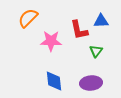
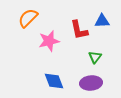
blue triangle: moved 1 px right
pink star: moved 2 px left; rotated 15 degrees counterclockwise
green triangle: moved 1 px left, 6 px down
blue diamond: rotated 15 degrees counterclockwise
